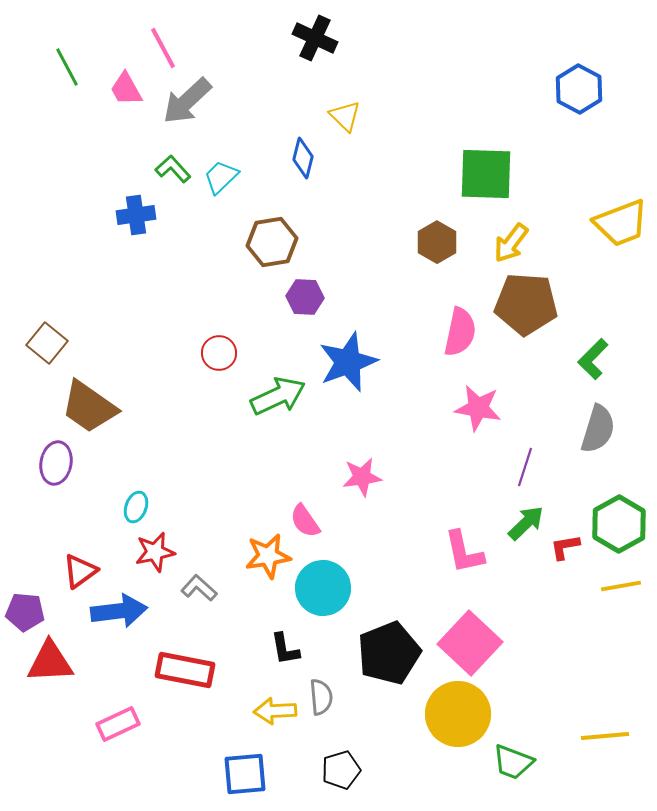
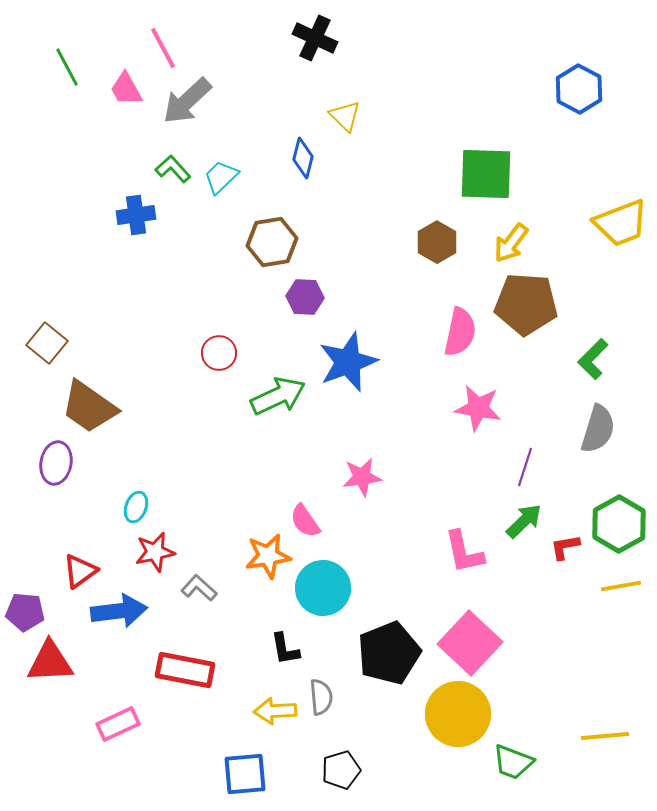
green arrow at (526, 523): moved 2 px left, 2 px up
